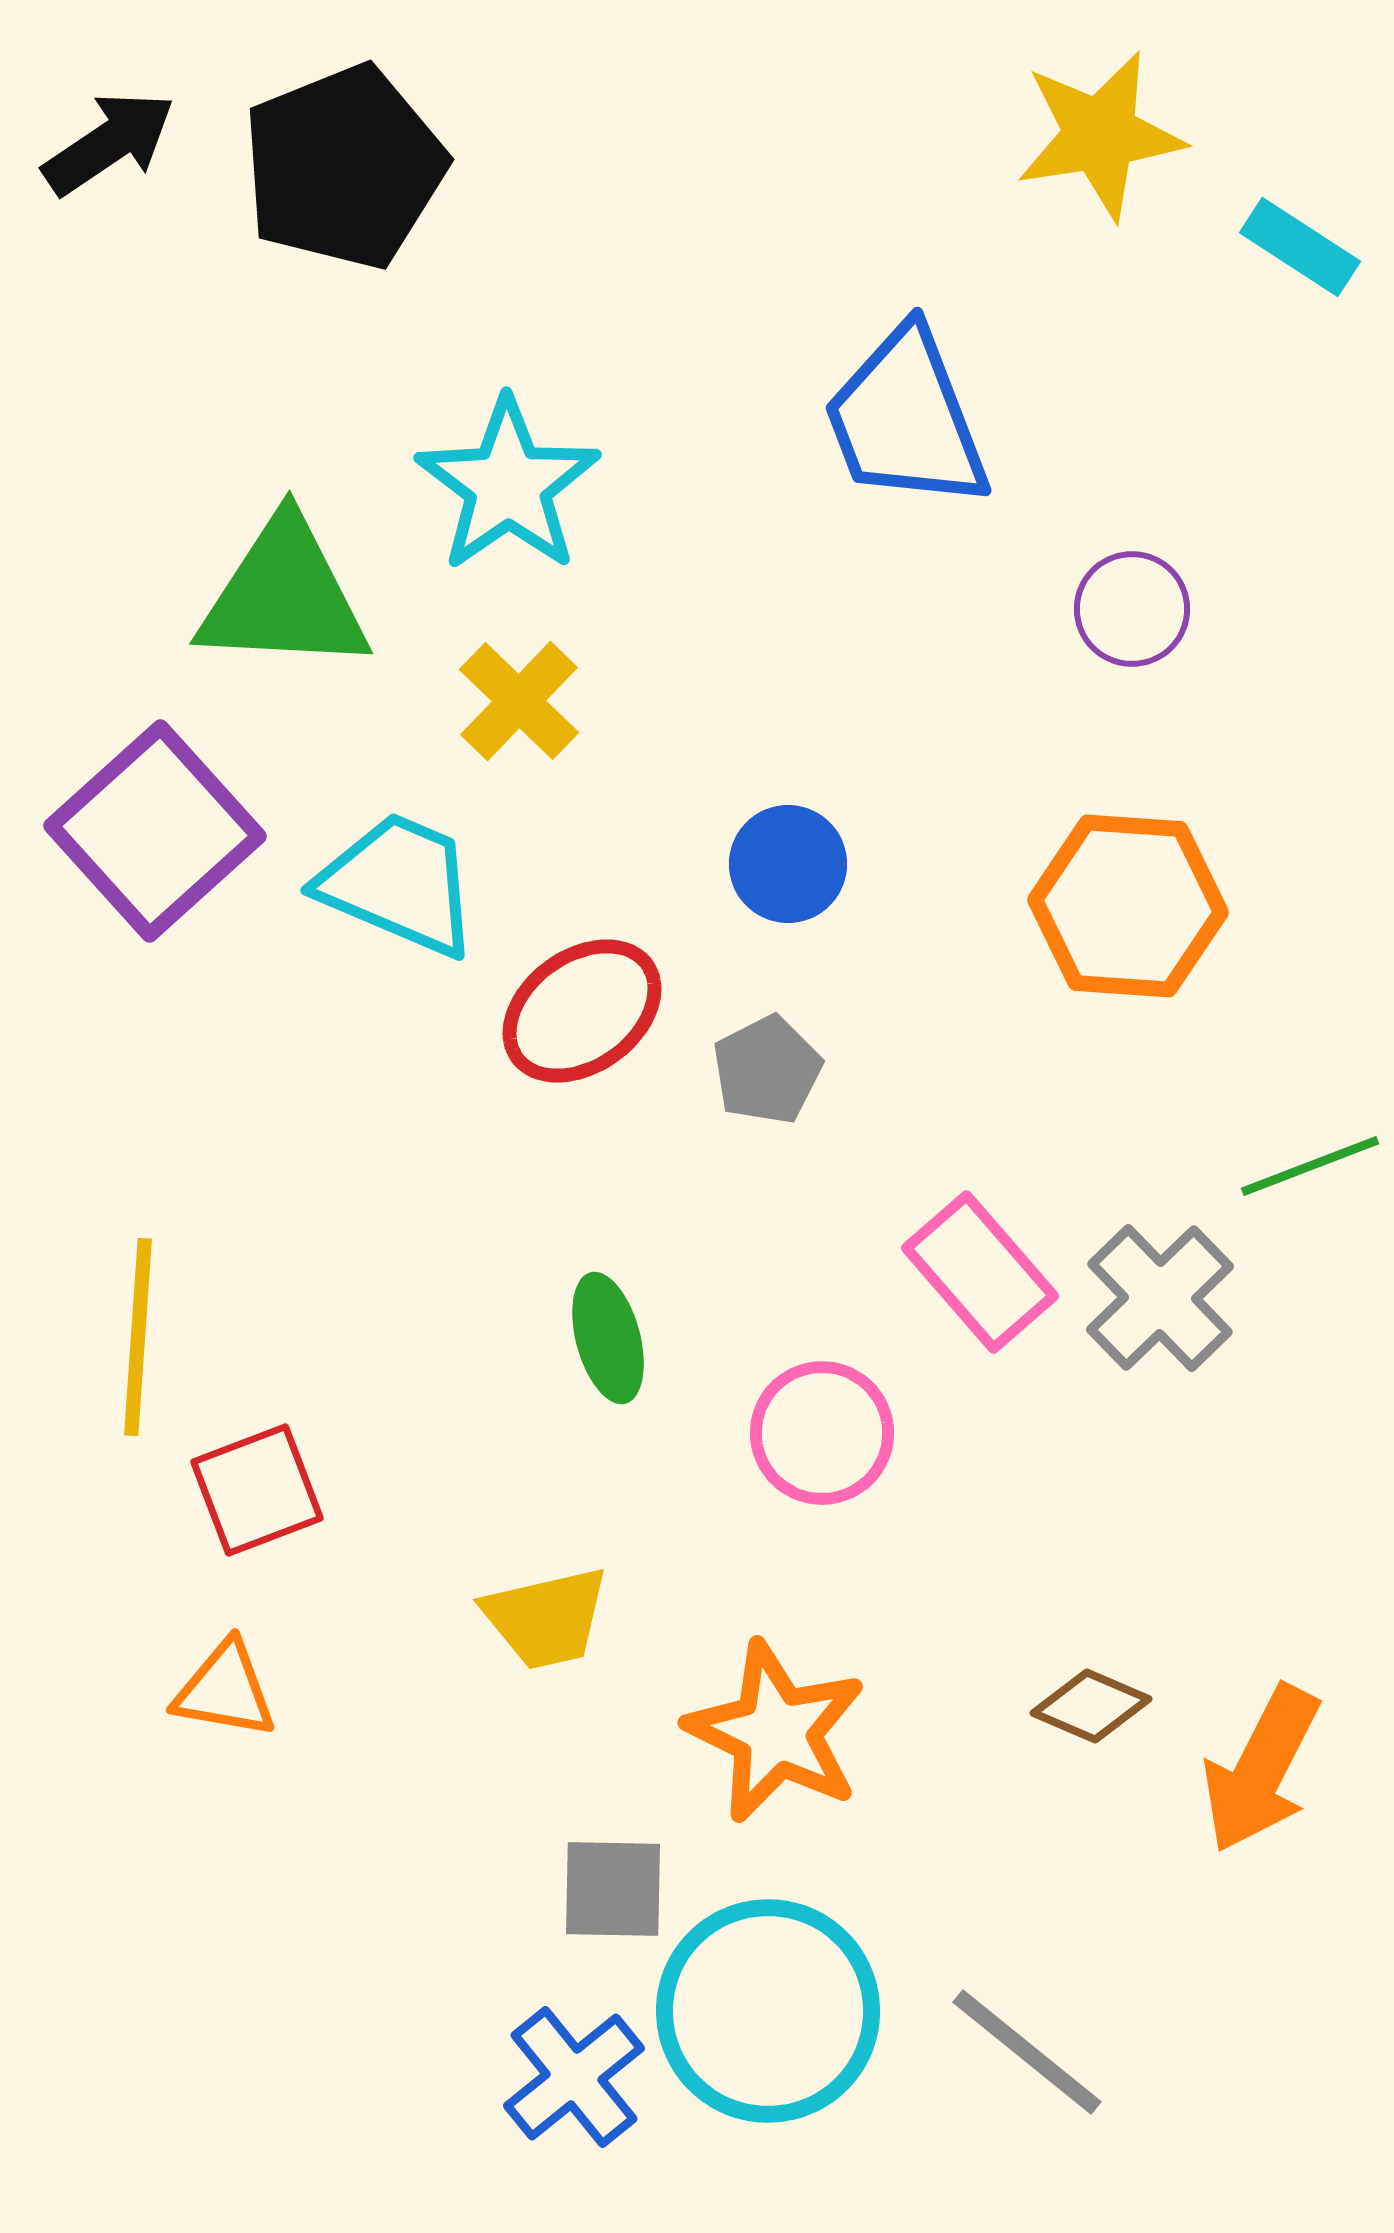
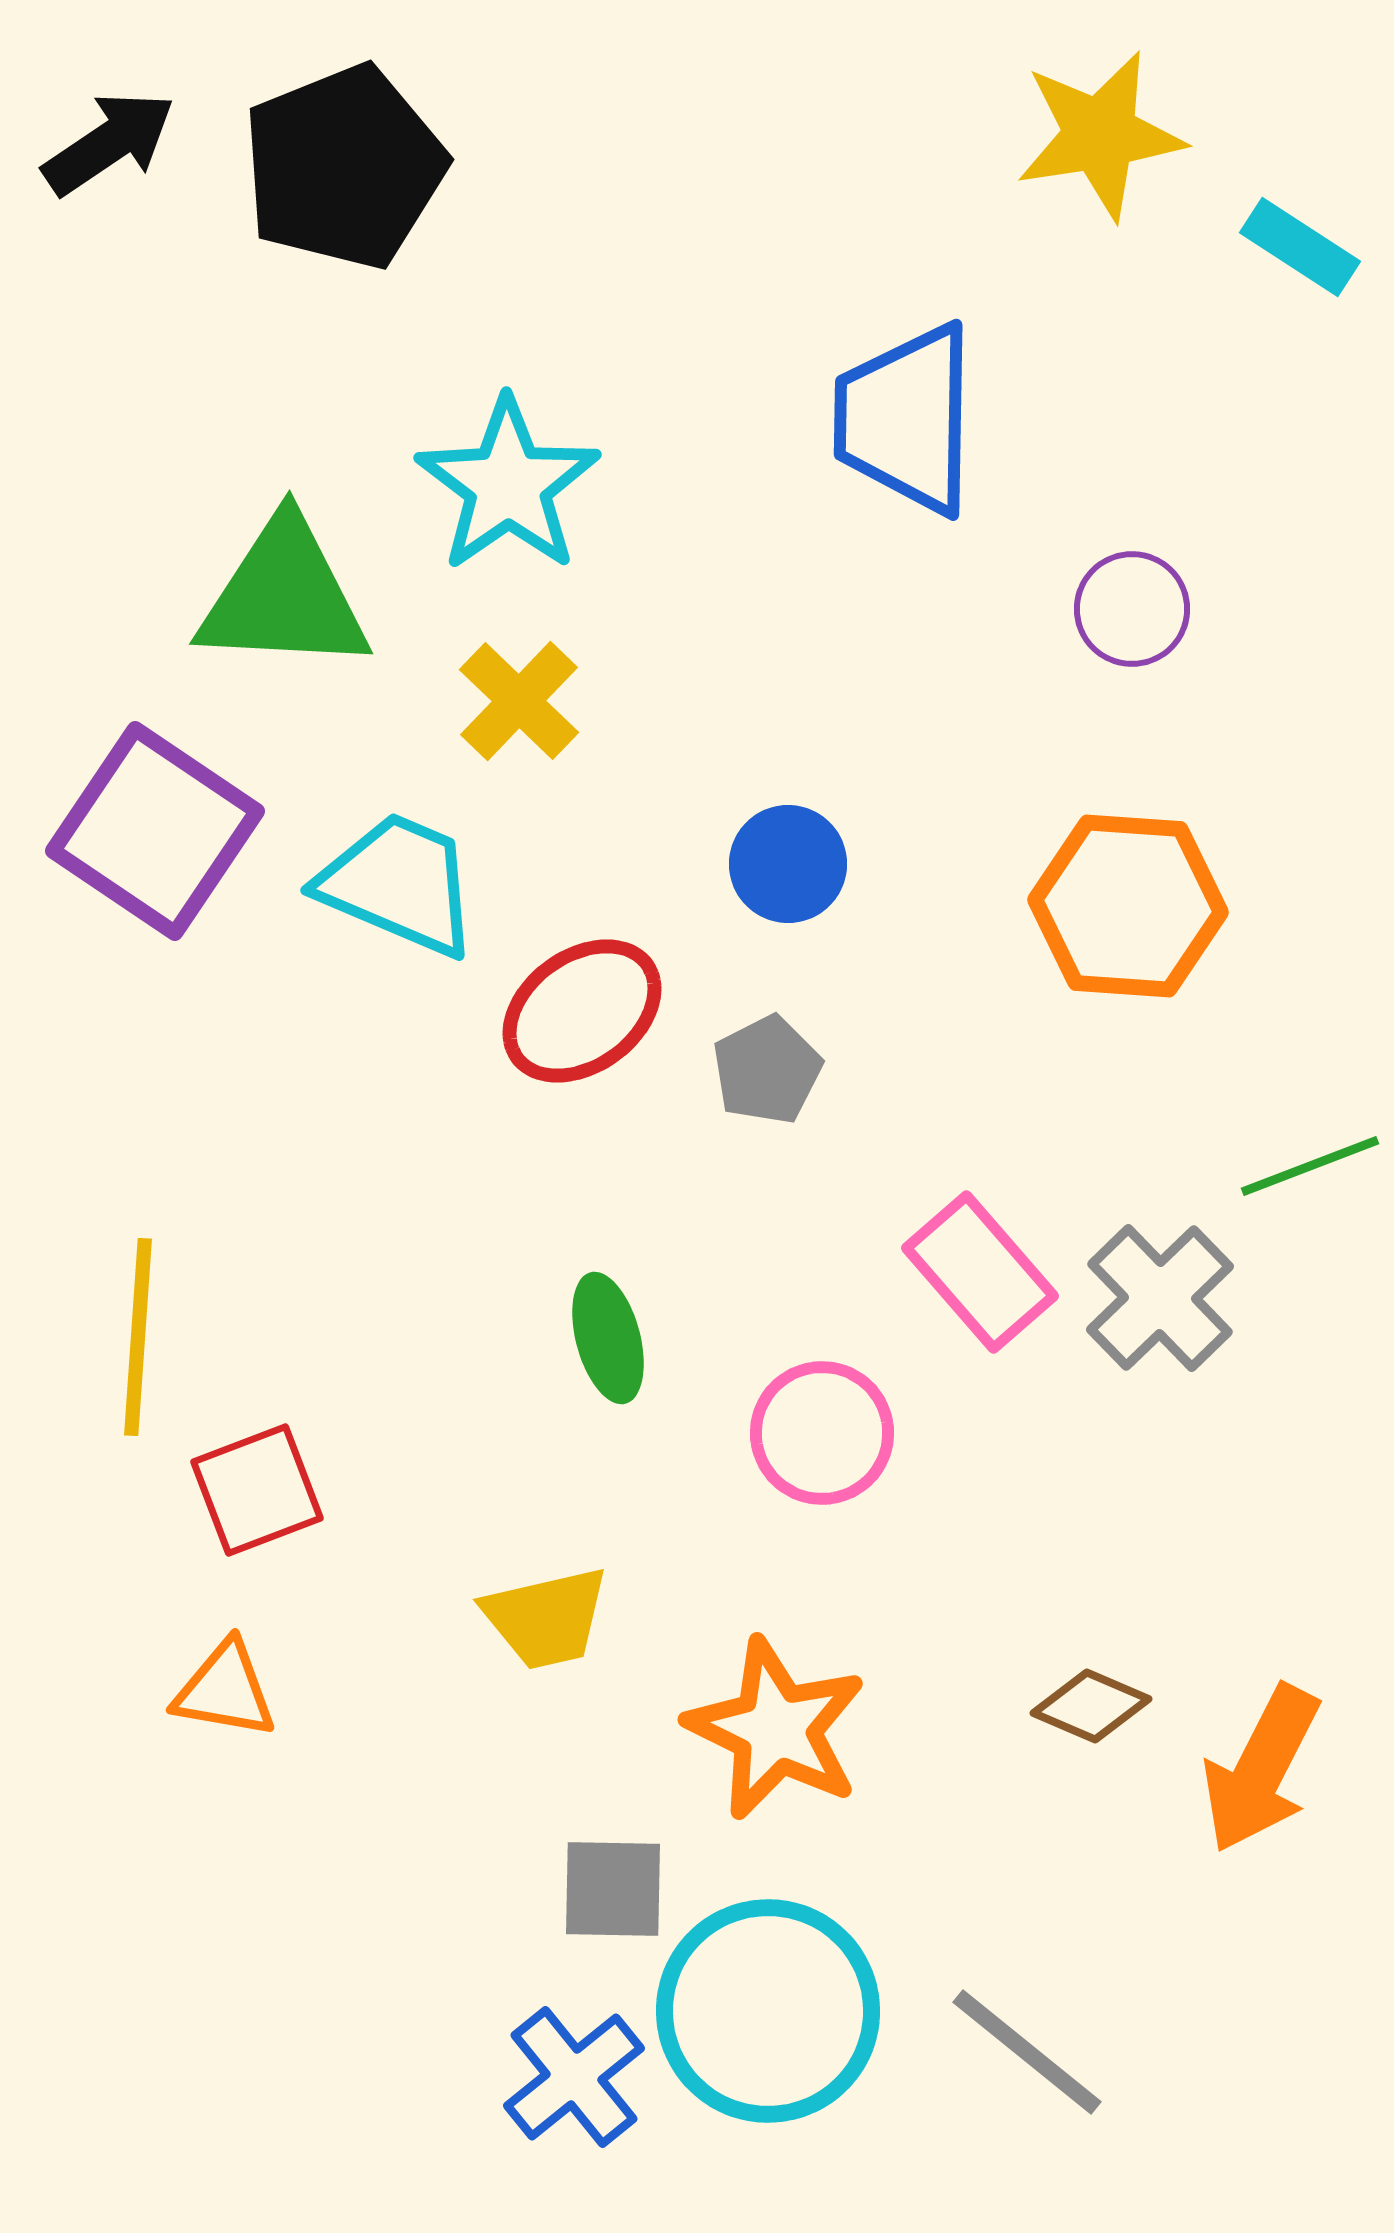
blue trapezoid: rotated 22 degrees clockwise
purple square: rotated 14 degrees counterclockwise
orange star: moved 3 px up
